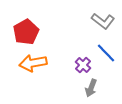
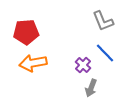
gray L-shape: rotated 30 degrees clockwise
red pentagon: rotated 25 degrees clockwise
blue line: moved 1 px left
